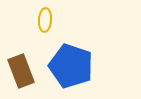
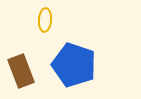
blue pentagon: moved 3 px right, 1 px up
